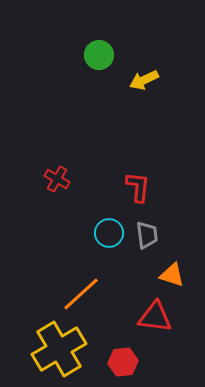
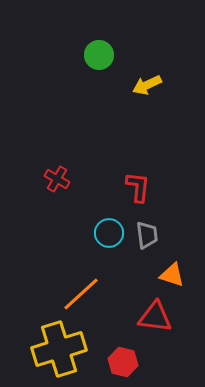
yellow arrow: moved 3 px right, 5 px down
yellow cross: rotated 14 degrees clockwise
red hexagon: rotated 20 degrees clockwise
